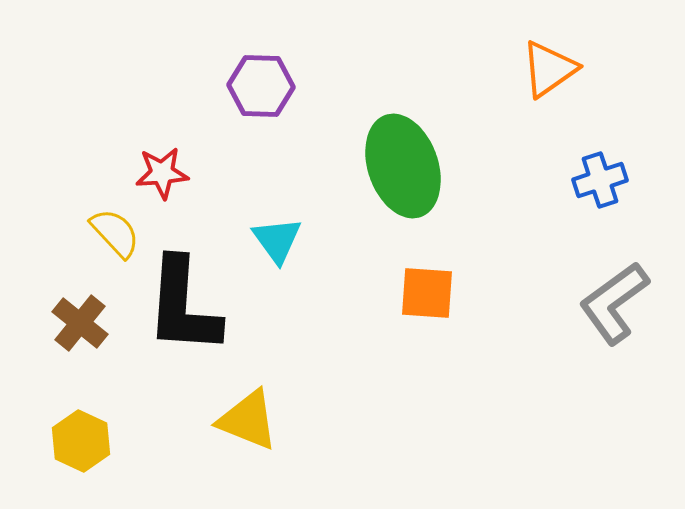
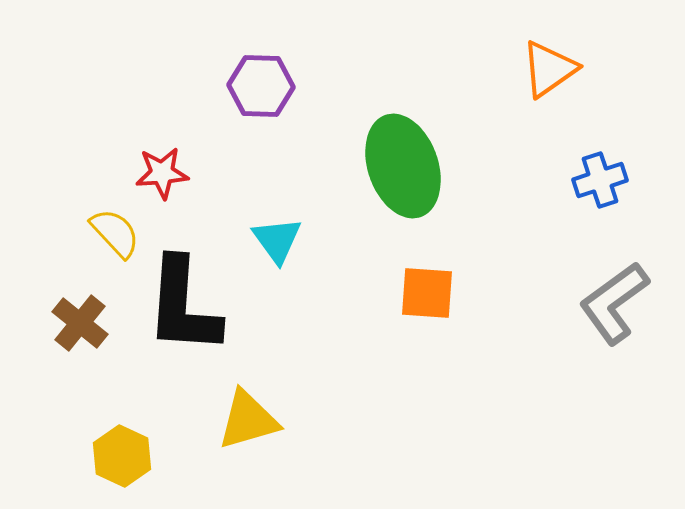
yellow triangle: rotated 38 degrees counterclockwise
yellow hexagon: moved 41 px right, 15 px down
